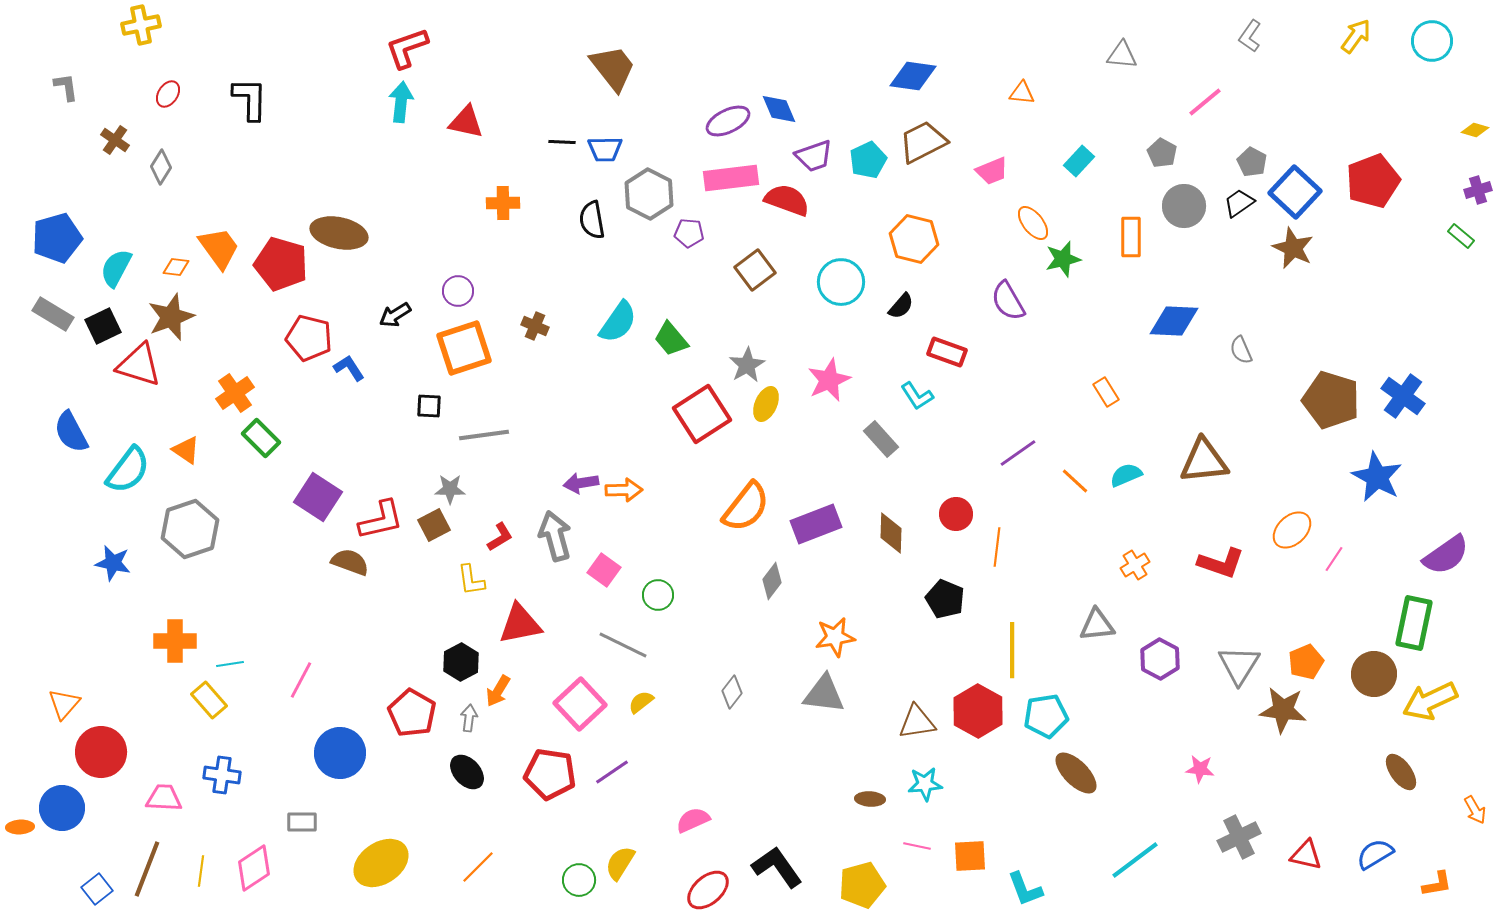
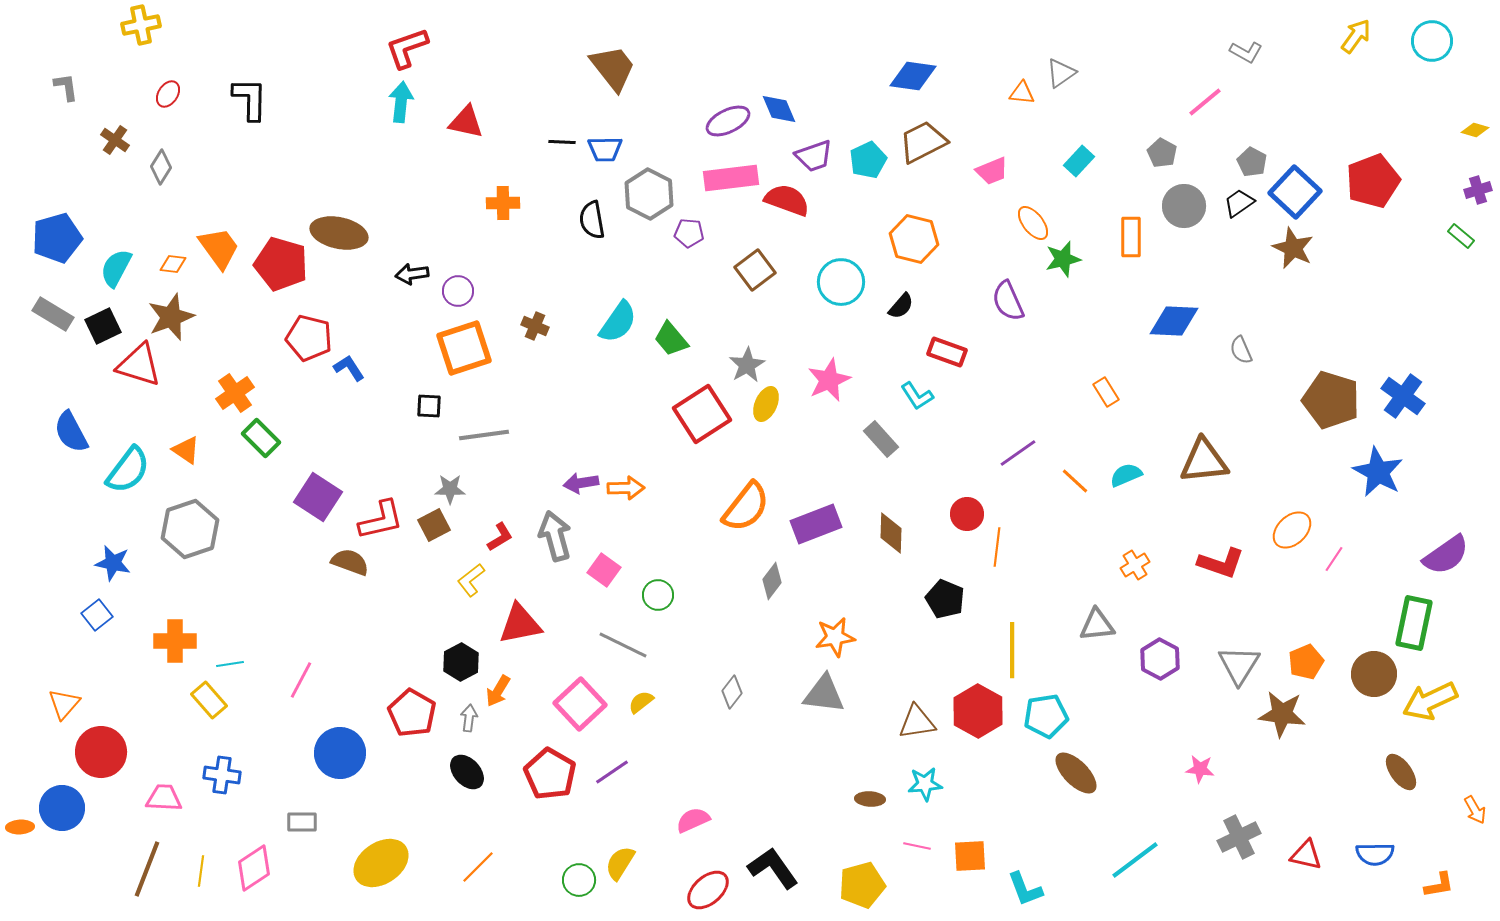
gray L-shape at (1250, 36): moved 4 px left, 16 px down; rotated 96 degrees counterclockwise
gray triangle at (1122, 55): moved 61 px left, 18 px down; rotated 40 degrees counterclockwise
orange diamond at (176, 267): moved 3 px left, 3 px up
purple semicircle at (1008, 301): rotated 6 degrees clockwise
black arrow at (395, 315): moved 17 px right, 41 px up; rotated 24 degrees clockwise
blue star at (1377, 477): moved 1 px right, 5 px up
orange arrow at (624, 490): moved 2 px right, 2 px up
red circle at (956, 514): moved 11 px right
yellow L-shape at (471, 580): rotated 60 degrees clockwise
brown star at (1283, 710): moved 1 px left, 4 px down
red pentagon at (550, 774): rotated 21 degrees clockwise
blue semicircle at (1375, 854): rotated 150 degrees counterclockwise
black L-shape at (777, 867): moved 4 px left, 1 px down
orange L-shape at (1437, 884): moved 2 px right, 1 px down
blue square at (97, 889): moved 274 px up
